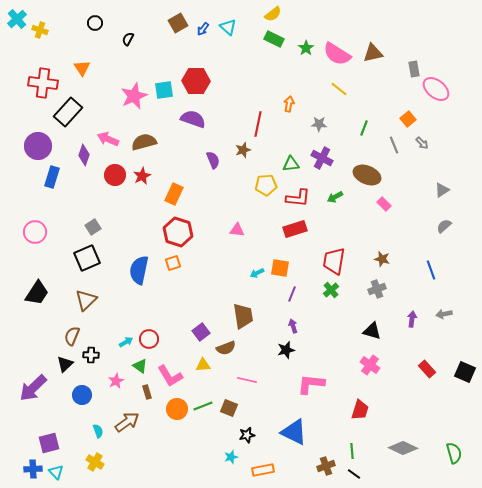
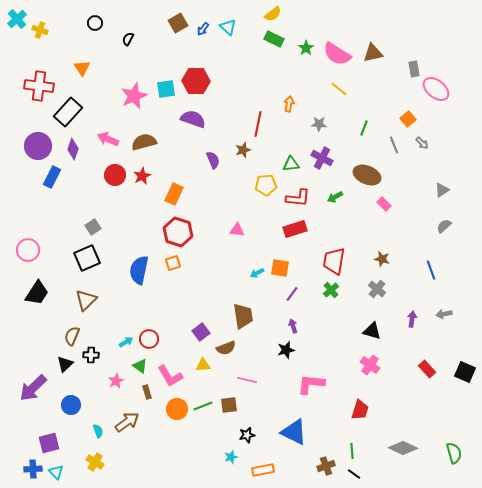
red cross at (43, 83): moved 4 px left, 3 px down
cyan square at (164, 90): moved 2 px right, 1 px up
purple diamond at (84, 155): moved 11 px left, 6 px up
blue rectangle at (52, 177): rotated 10 degrees clockwise
pink circle at (35, 232): moved 7 px left, 18 px down
gray cross at (377, 289): rotated 30 degrees counterclockwise
purple line at (292, 294): rotated 14 degrees clockwise
blue circle at (82, 395): moved 11 px left, 10 px down
brown square at (229, 408): moved 3 px up; rotated 30 degrees counterclockwise
